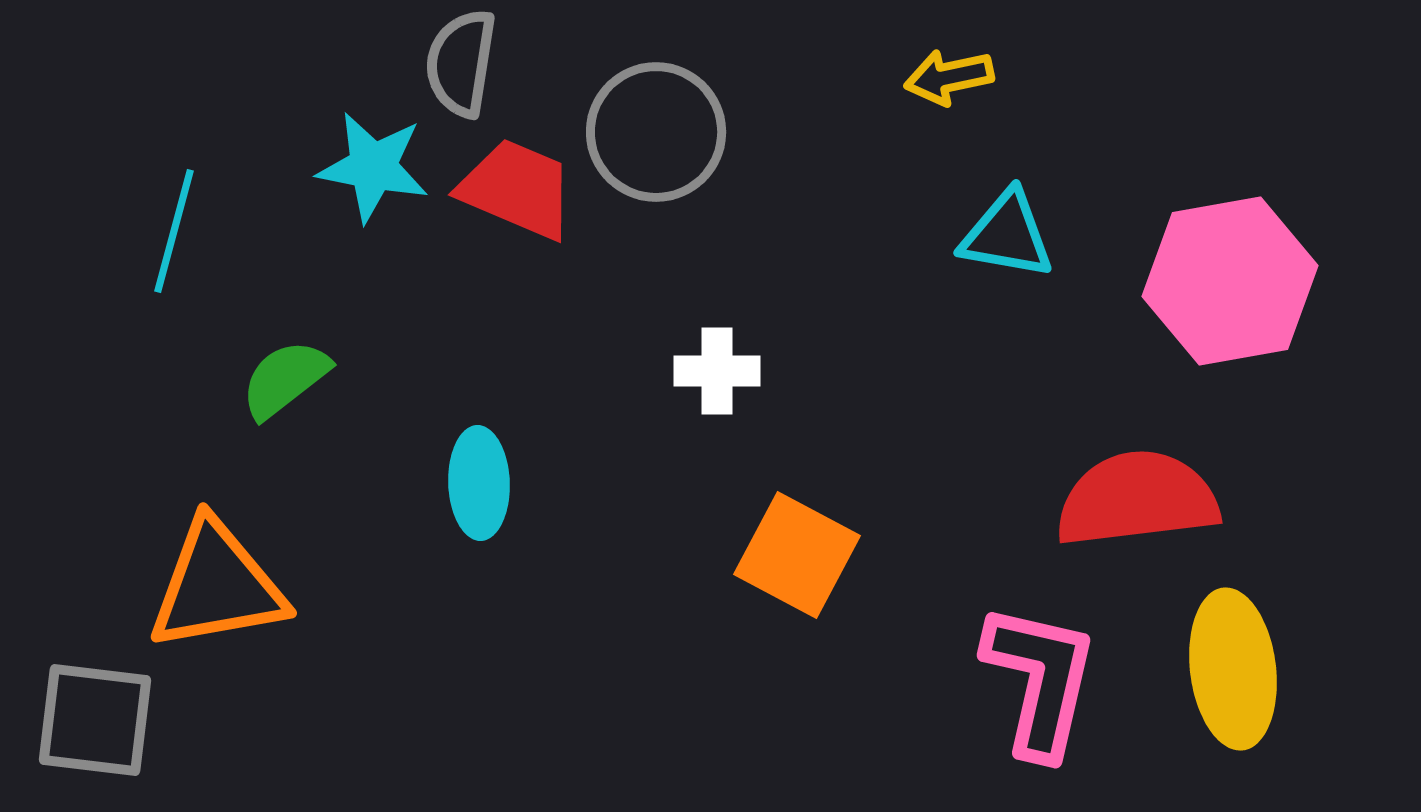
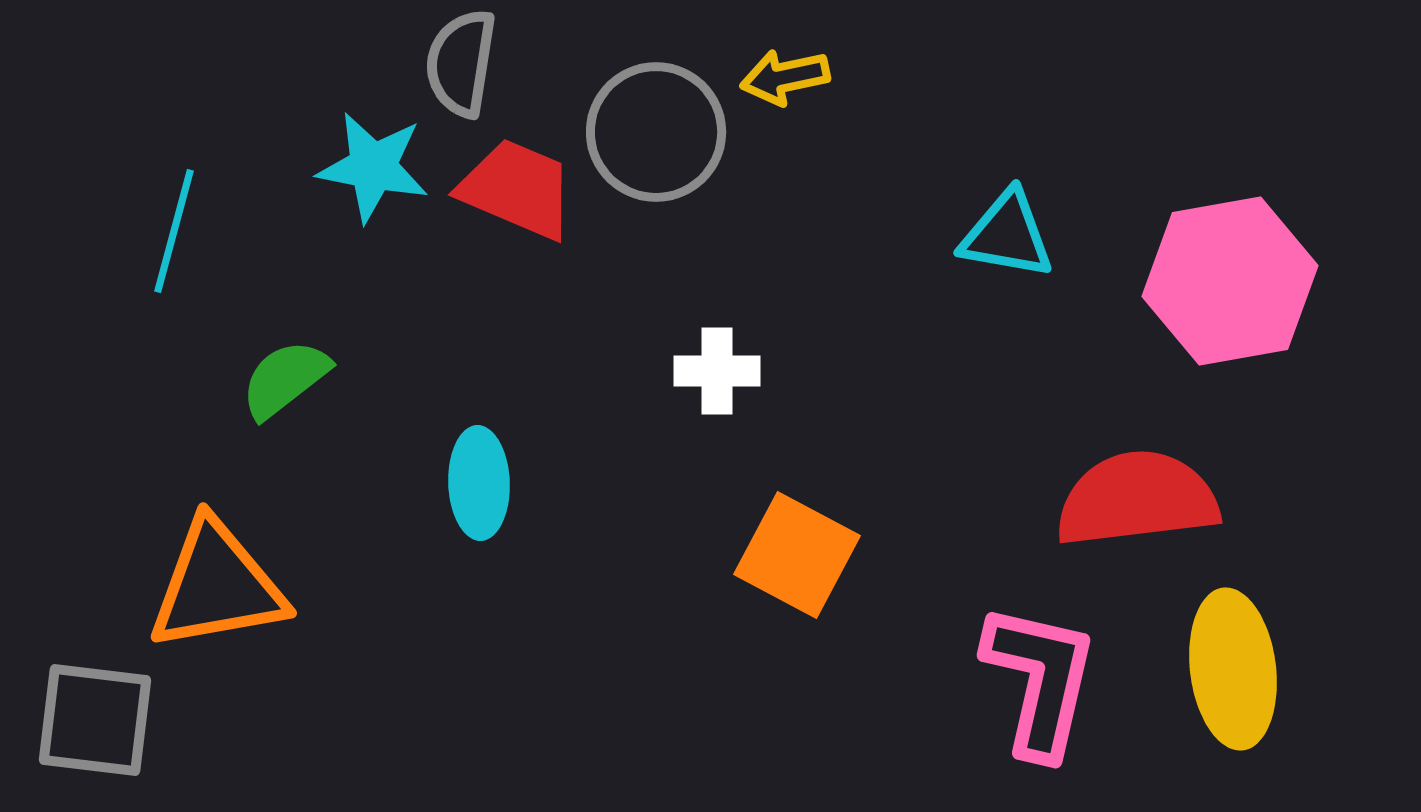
yellow arrow: moved 164 px left
